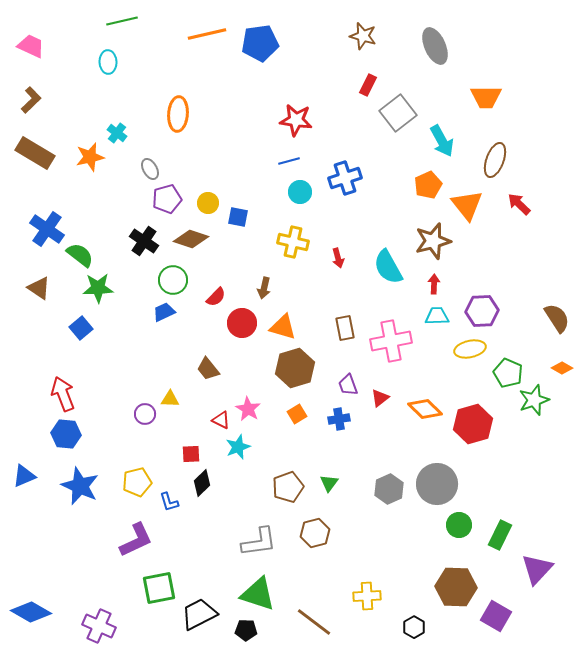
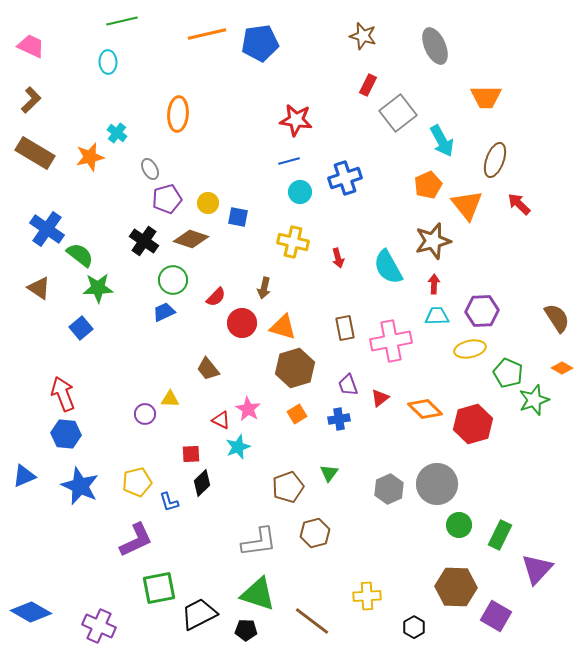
green triangle at (329, 483): moved 10 px up
brown line at (314, 622): moved 2 px left, 1 px up
